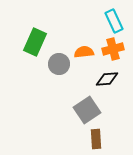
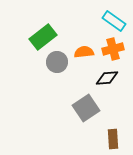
cyan rectangle: rotated 30 degrees counterclockwise
green rectangle: moved 8 px right, 5 px up; rotated 28 degrees clockwise
gray circle: moved 2 px left, 2 px up
black diamond: moved 1 px up
gray square: moved 1 px left, 2 px up
brown rectangle: moved 17 px right
